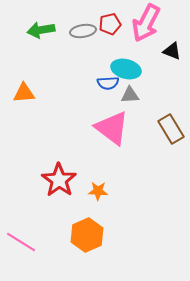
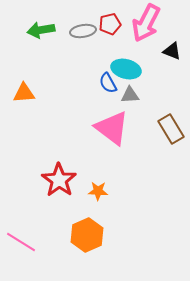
blue semicircle: rotated 65 degrees clockwise
